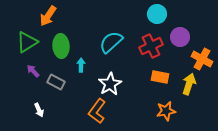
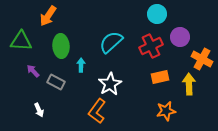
green triangle: moved 6 px left, 1 px up; rotated 35 degrees clockwise
orange rectangle: rotated 24 degrees counterclockwise
yellow arrow: rotated 20 degrees counterclockwise
